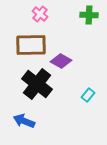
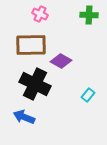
pink cross: rotated 14 degrees counterclockwise
black cross: moved 2 px left; rotated 12 degrees counterclockwise
blue arrow: moved 4 px up
